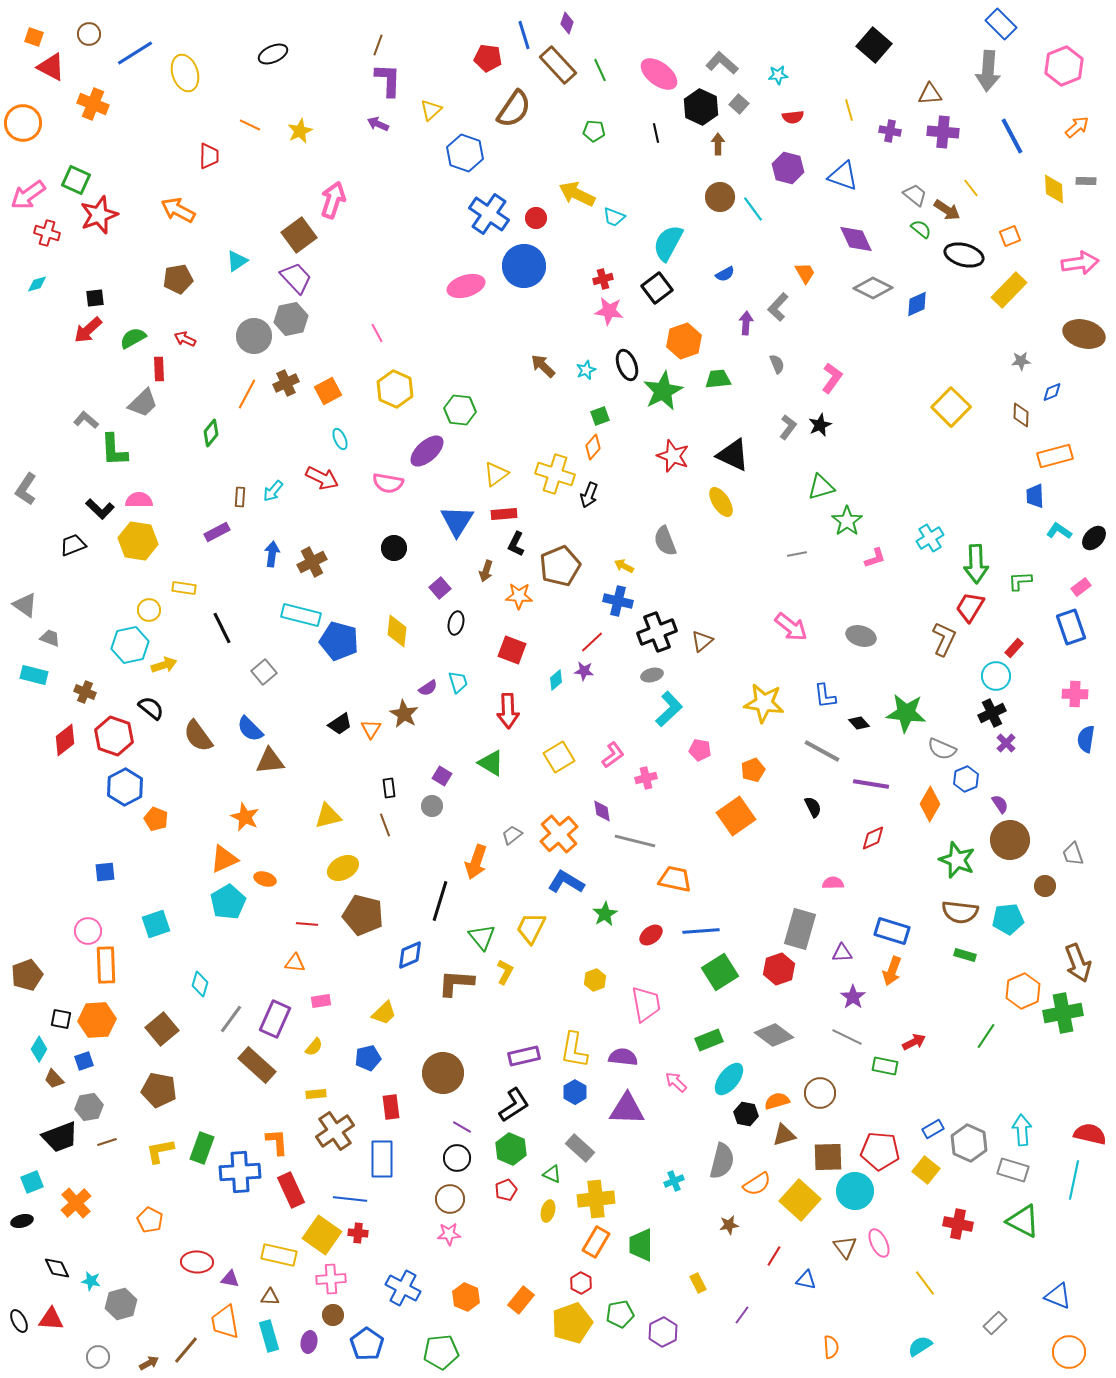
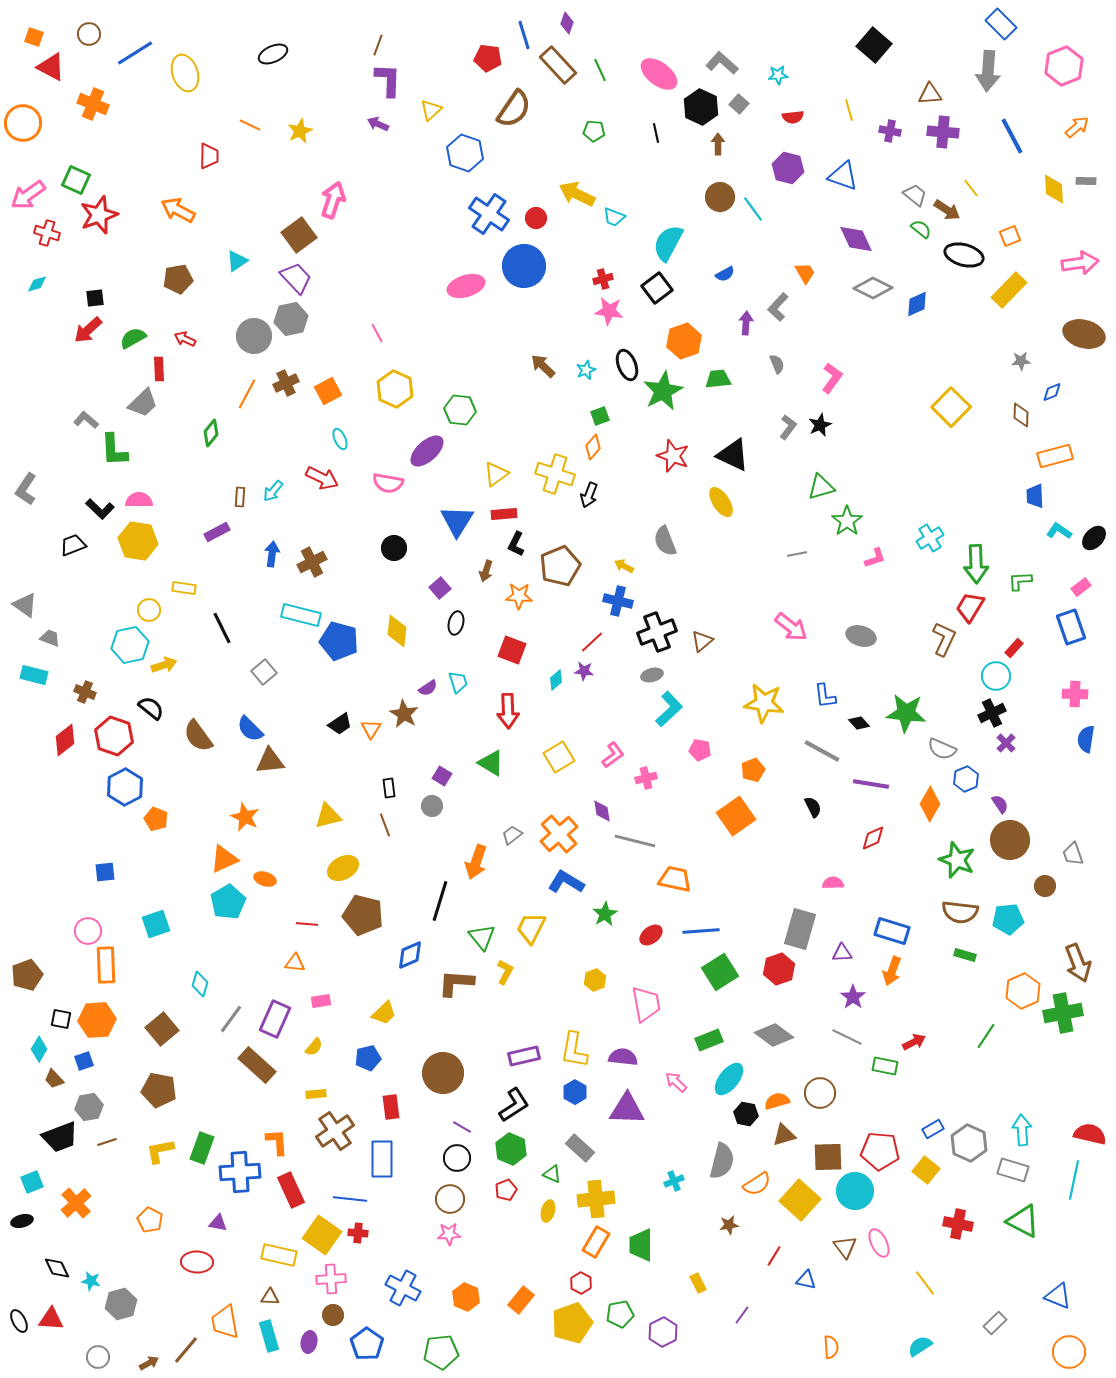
purple triangle at (230, 1279): moved 12 px left, 56 px up
